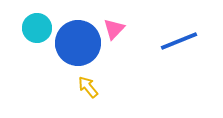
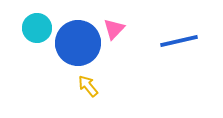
blue line: rotated 9 degrees clockwise
yellow arrow: moved 1 px up
